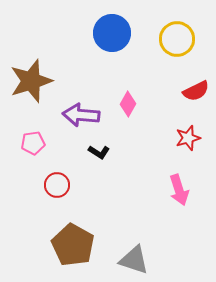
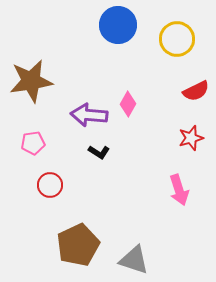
blue circle: moved 6 px right, 8 px up
brown star: rotated 9 degrees clockwise
purple arrow: moved 8 px right
red star: moved 3 px right
red circle: moved 7 px left
brown pentagon: moved 5 px right; rotated 18 degrees clockwise
